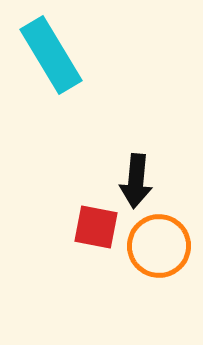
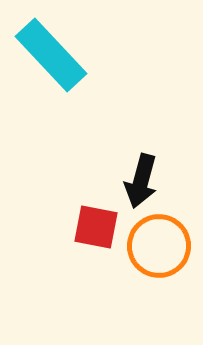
cyan rectangle: rotated 12 degrees counterclockwise
black arrow: moved 5 px right; rotated 10 degrees clockwise
